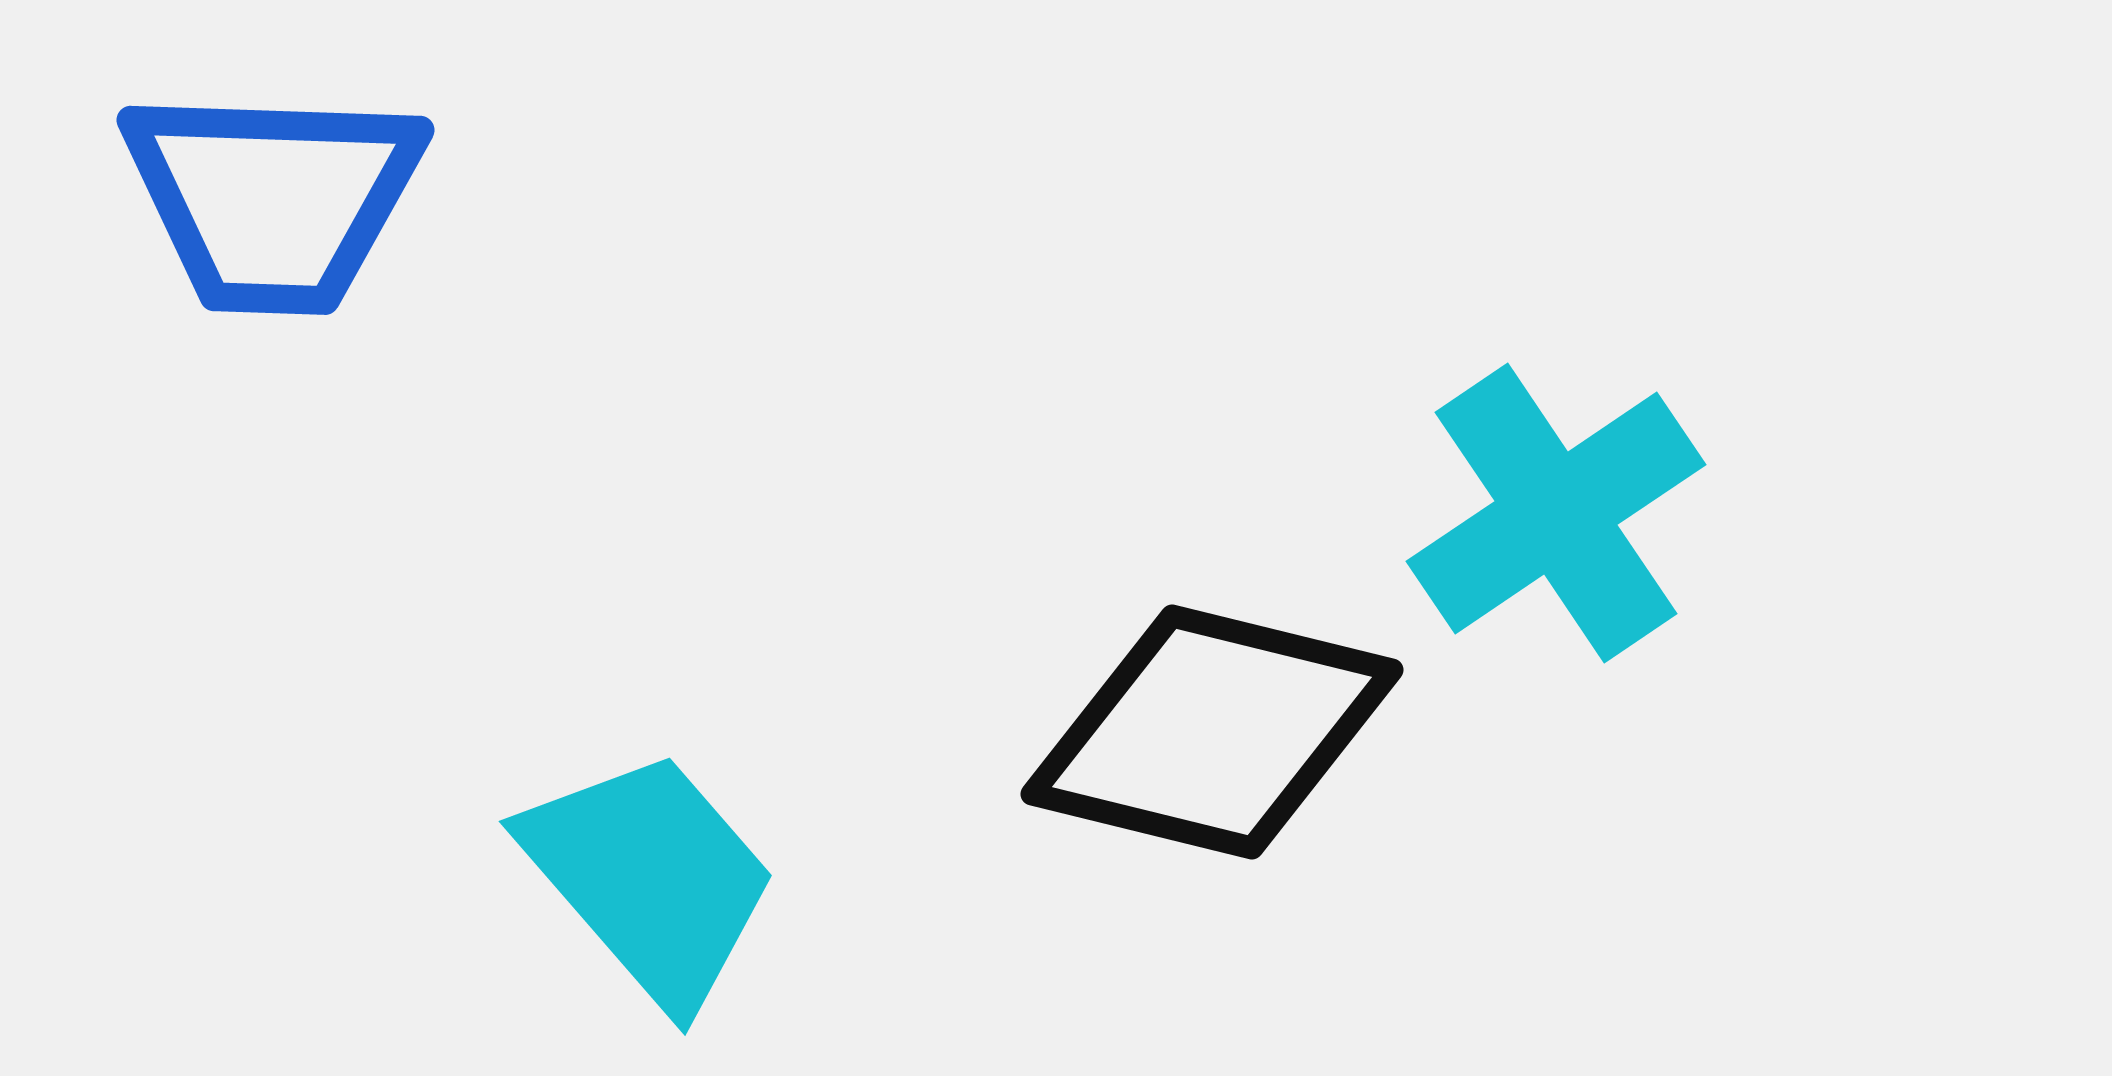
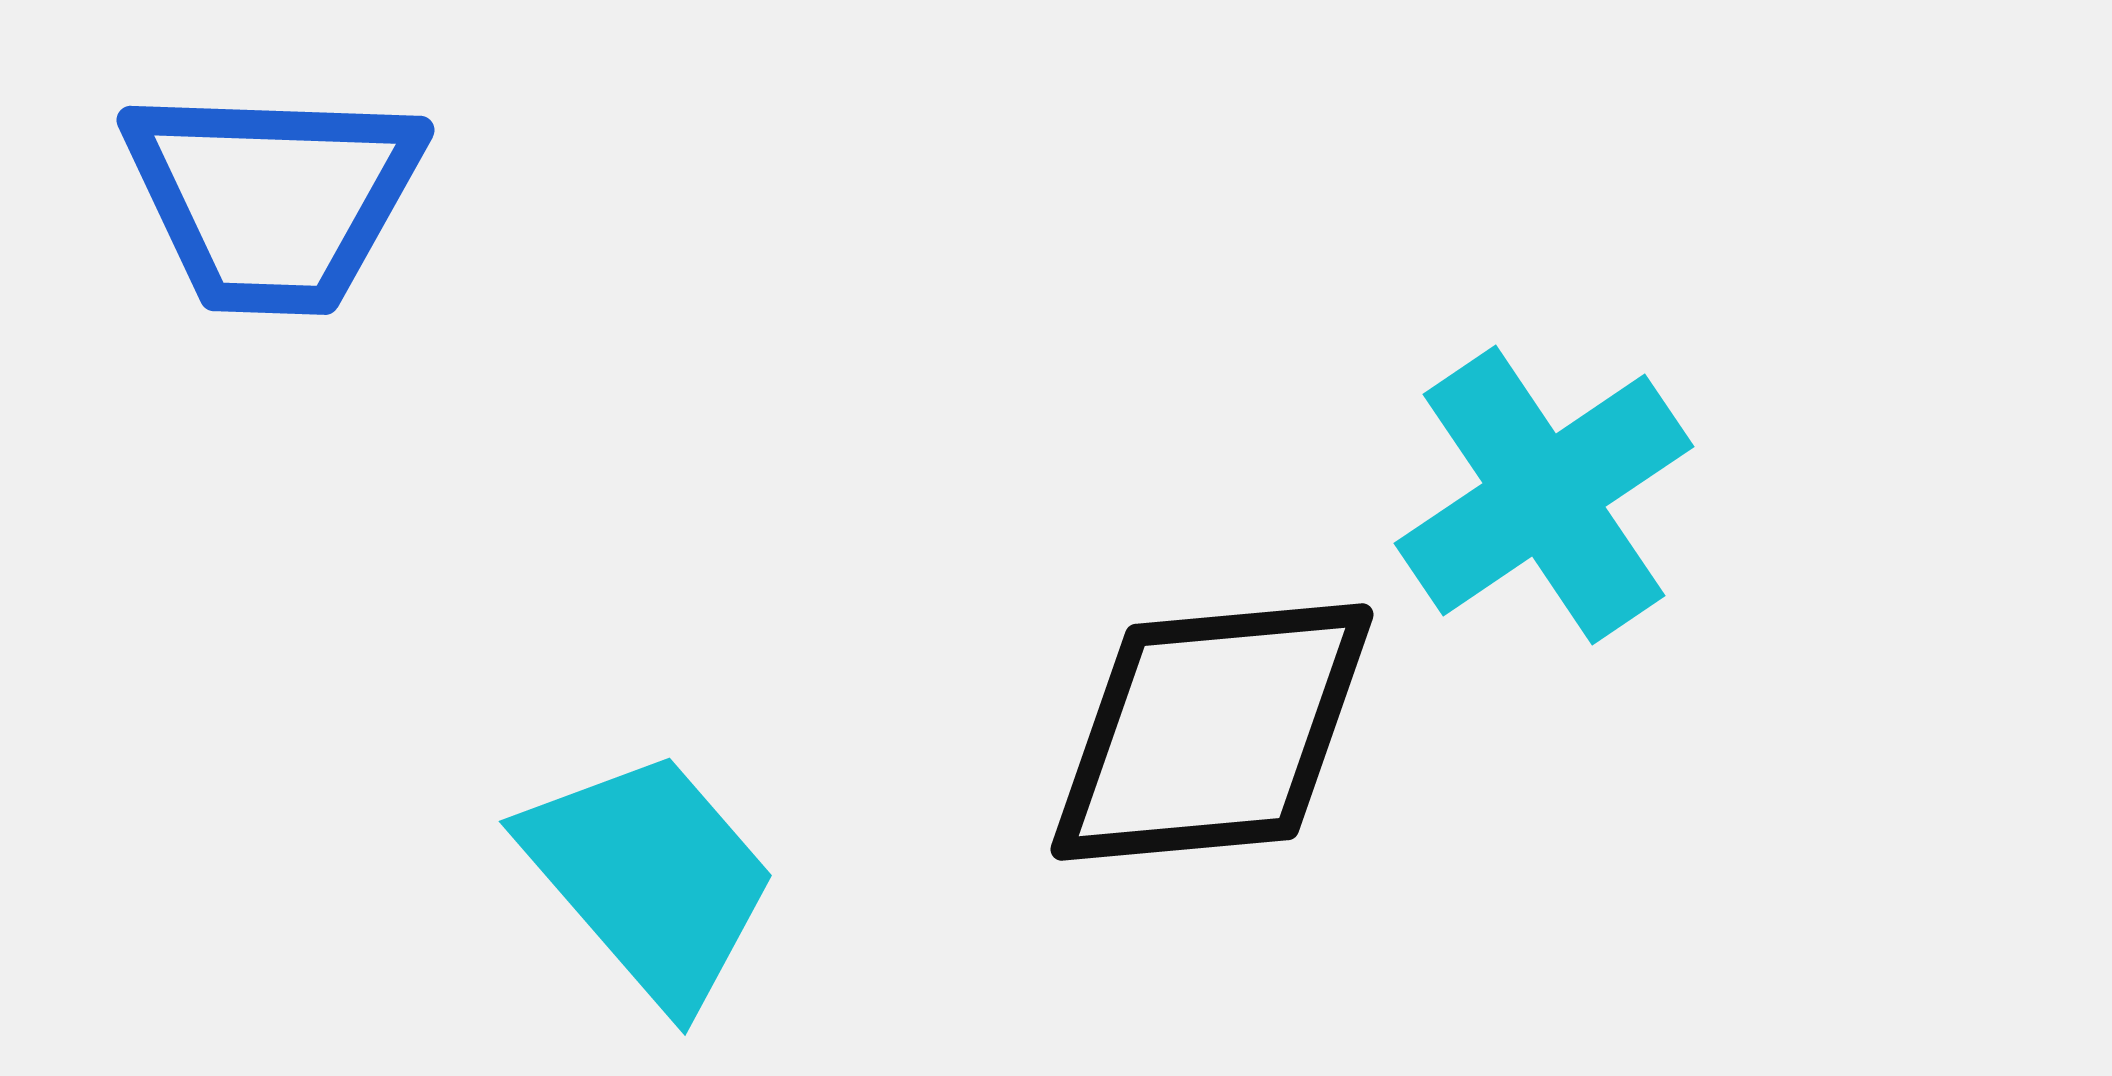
cyan cross: moved 12 px left, 18 px up
black diamond: rotated 19 degrees counterclockwise
